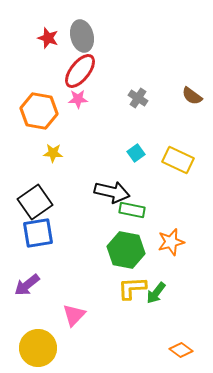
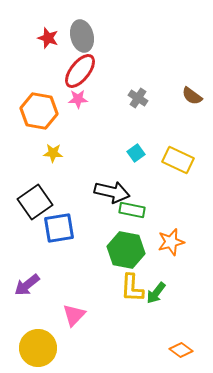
blue square: moved 21 px right, 5 px up
yellow L-shape: rotated 84 degrees counterclockwise
